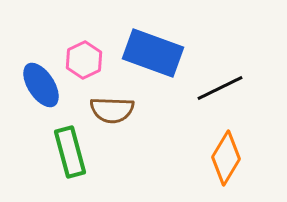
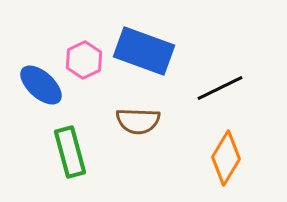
blue rectangle: moved 9 px left, 2 px up
blue ellipse: rotated 15 degrees counterclockwise
brown semicircle: moved 26 px right, 11 px down
